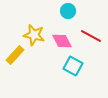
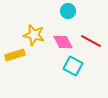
red line: moved 5 px down
pink diamond: moved 1 px right, 1 px down
yellow rectangle: rotated 30 degrees clockwise
